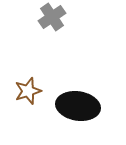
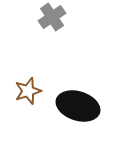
black ellipse: rotated 9 degrees clockwise
